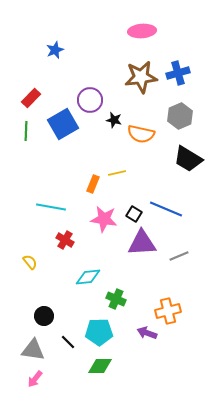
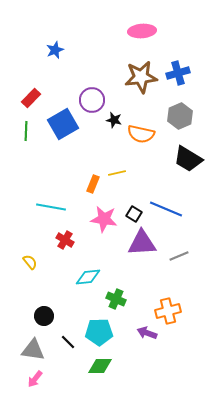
purple circle: moved 2 px right
